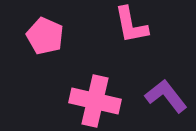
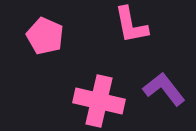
purple L-shape: moved 2 px left, 7 px up
pink cross: moved 4 px right
